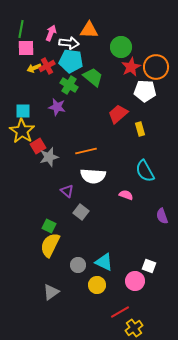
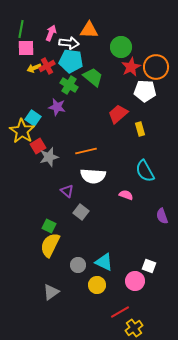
cyan square: moved 10 px right, 7 px down; rotated 35 degrees clockwise
